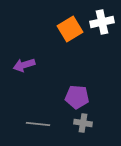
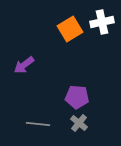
purple arrow: rotated 20 degrees counterclockwise
gray cross: moved 4 px left; rotated 30 degrees clockwise
